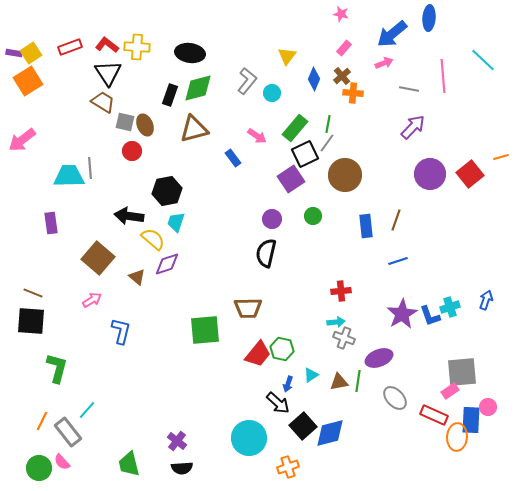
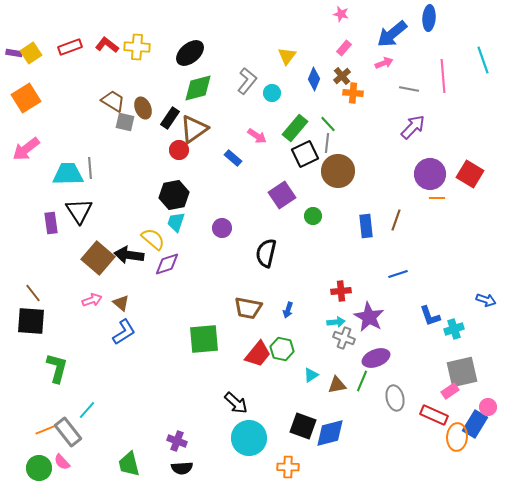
black ellipse at (190, 53): rotated 48 degrees counterclockwise
cyan line at (483, 60): rotated 28 degrees clockwise
black triangle at (108, 73): moved 29 px left, 138 px down
orange square at (28, 81): moved 2 px left, 17 px down
black rectangle at (170, 95): moved 23 px down; rotated 15 degrees clockwise
brown trapezoid at (103, 102): moved 10 px right, 1 px up
green line at (328, 124): rotated 54 degrees counterclockwise
brown ellipse at (145, 125): moved 2 px left, 17 px up
brown triangle at (194, 129): rotated 20 degrees counterclockwise
pink arrow at (22, 140): moved 4 px right, 9 px down
gray line at (327, 143): rotated 30 degrees counterclockwise
red circle at (132, 151): moved 47 px right, 1 px up
orange line at (501, 157): moved 64 px left, 41 px down; rotated 14 degrees clockwise
blue rectangle at (233, 158): rotated 12 degrees counterclockwise
red square at (470, 174): rotated 20 degrees counterclockwise
brown circle at (345, 175): moved 7 px left, 4 px up
cyan trapezoid at (69, 176): moved 1 px left, 2 px up
purple square at (291, 179): moved 9 px left, 16 px down
black hexagon at (167, 191): moved 7 px right, 4 px down
black arrow at (129, 216): moved 39 px down
purple circle at (272, 219): moved 50 px left, 9 px down
blue line at (398, 261): moved 13 px down
brown triangle at (137, 277): moved 16 px left, 26 px down
brown line at (33, 293): rotated 30 degrees clockwise
pink arrow at (92, 300): rotated 12 degrees clockwise
blue arrow at (486, 300): rotated 90 degrees clockwise
cyan cross at (450, 307): moved 4 px right, 22 px down
brown trapezoid at (248, 308): rotated 12 degrees clockwise
purple star at (402, 314): moved 33 px left, 3 px down; rotated 12 degrees counterclockwise
green square at (205, 330): moved 1 px left, 9 px down
blue L-shape at (121, 331): moved 3 px right, 1 px down; rotated 44 degrees clockwise
purple ellipse at (379, 358): moved 3 px left
gray square at (462, 372): rotated 8 degrees counterclockwise
green line at (358, 381): moved 4 px right; rotated 15 degrees clockwise
brown triangle at (339, 382): moved 2 px left, 3 px down
blue arrow at (288, 384): moved 74 px up
gray ellipse at (395, 398): rotated 30 degrees clockwise
black arrow at (278, 403): moved 42 px left
blue rectangle at (471, 420): moved 4 px right, 4 px down; rotated 28 degrees clockwise
orange line at (42, 421): moved 3 px right, 9 px down; rotated 42 degrees clockwise
black square at (303, 426): rotated 28 degrees counterclockwise
purple cross at (177, 441): rotated 18 degrees counterclockwise
orange cross at (288, 467): rotated 20 degrees clockwise
